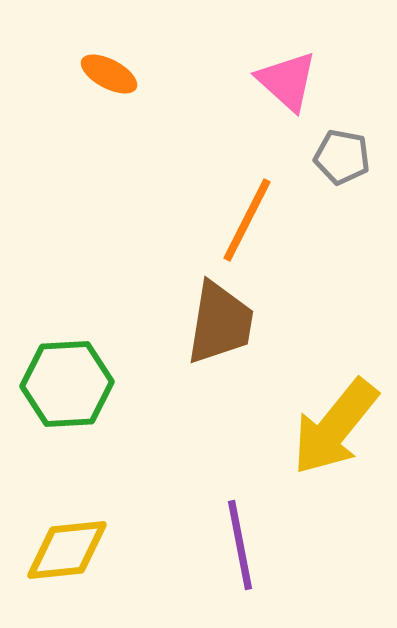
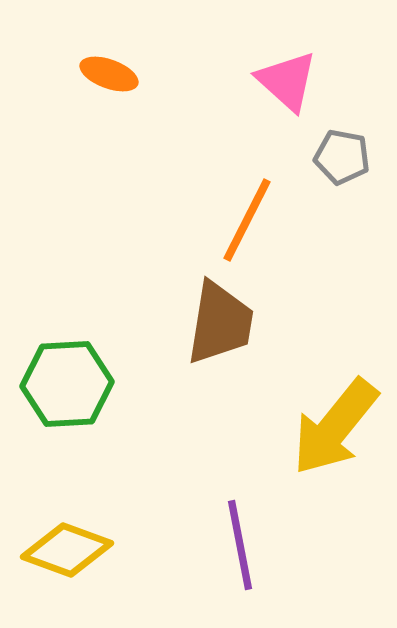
orange ellipse: rotated 8 degrees counterclockwise
yellow diamond: rotated 26 degrees clockwise
